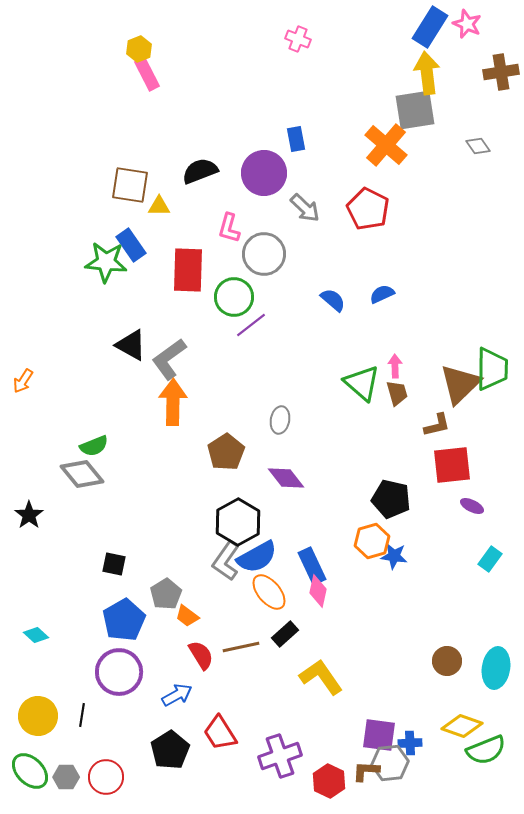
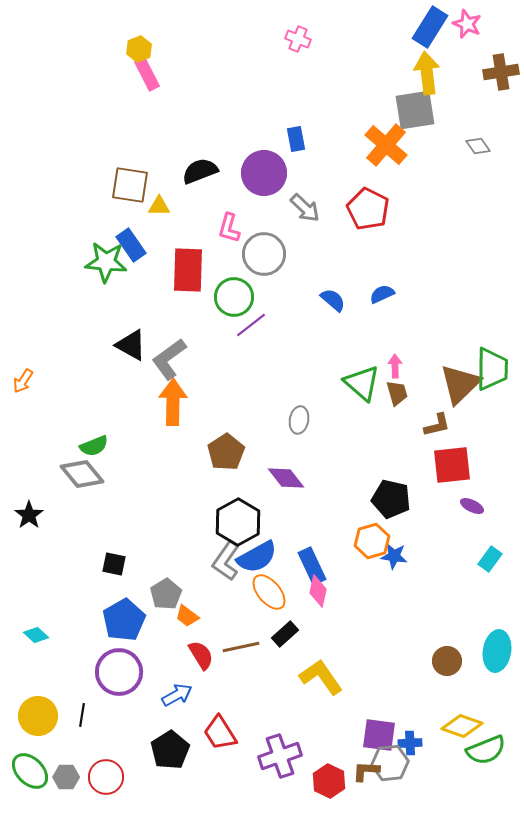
gray ellipse at (280, 420): moved 19 px right
cyan ellipse at (496, 668): moved 1 px right, 17 px up
